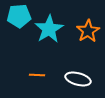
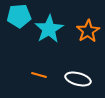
orange line: moved 2 px right; rotated 14 degrees clockwise
